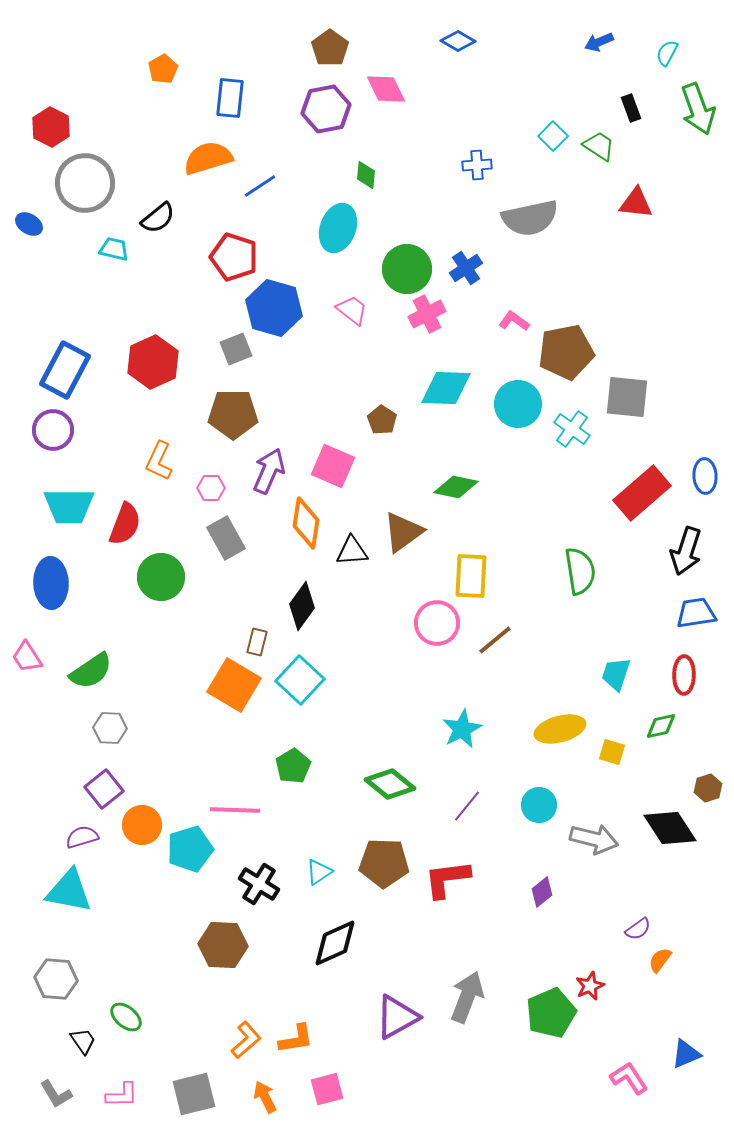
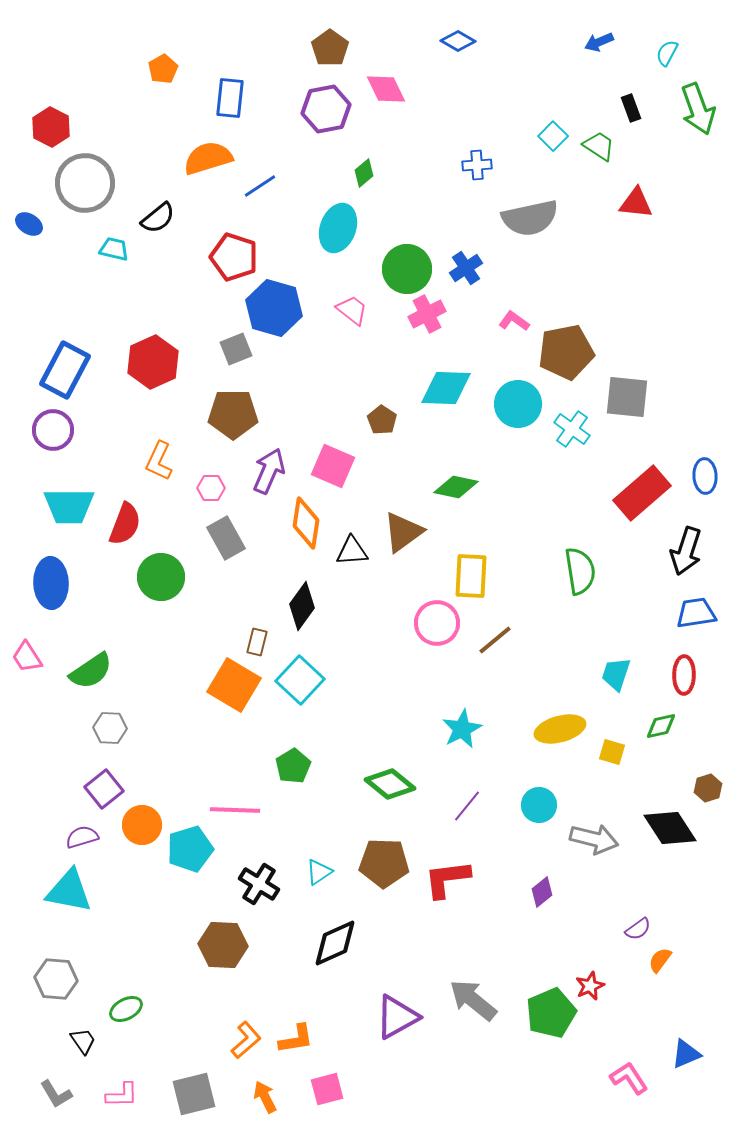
green diamond at (366, 175): moved 2 px left, 2 px up; rotated 44 degrees clockwise
gray arrow at (467, 997): moved 6 px right, 3 px down; rotated 72 degrees counterclockwise
green ellipse at (126, 1017): moved 8 px up; rotated 68 degrees counterclockwise
